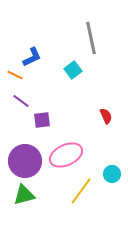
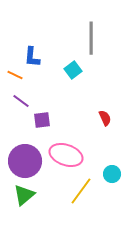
gray line: rotated 12 degrees clockwise
blue L-shape: rotated 120 degrees clockwise
red semicircle: moved 1 px left, 2 px down
pink ellipse: rotated 44 degrees clockwise
green triangle: rotated 25 degrees counterclockwise
